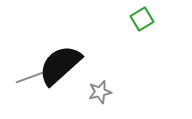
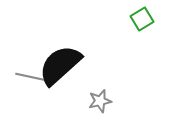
gray line: rotated 32 degrees clockwise
gray star: moved 9 px down
